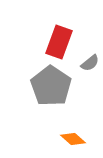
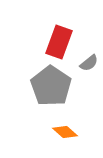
gray semicircle: moved 1 px left
orange diamond: moved 8 px left, 7 px up
